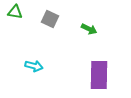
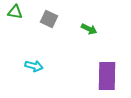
gray square: moved 1 px left
purple rectangle: moved 8 px right, 1 px down
